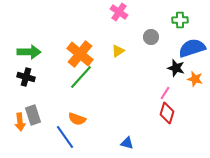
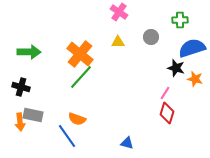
yellow triangle: moved 9 px up; rotated 32 degrees clockwise
black cross: moved 5 px left, 10 px down
gray rectangle: rotated 60 degrees counterclockwise
blue line: moved 2 px right, 1 px up
